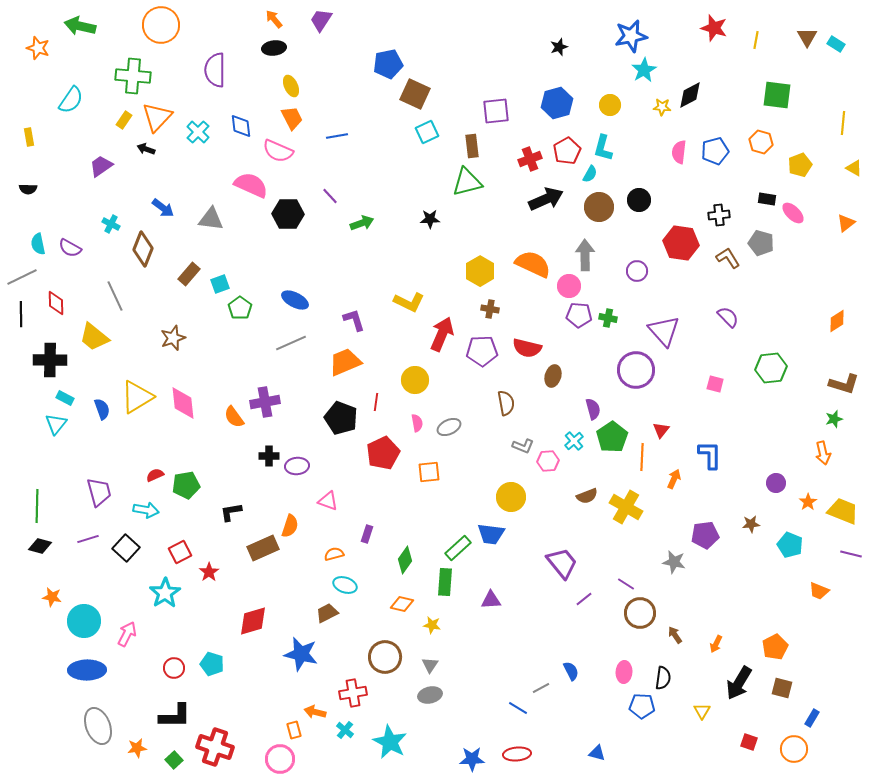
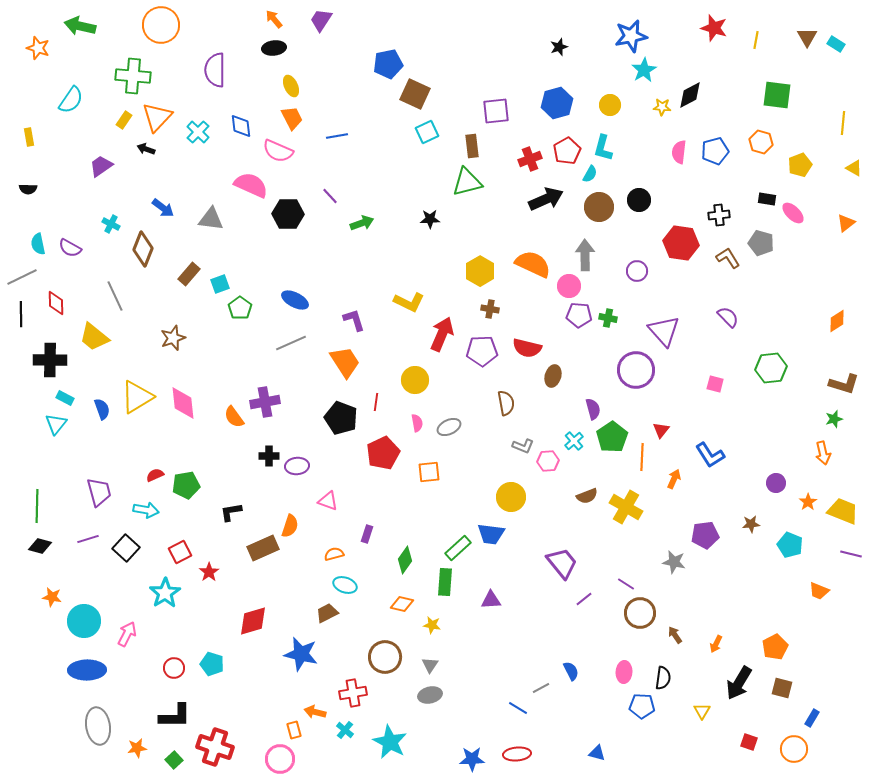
orange trapezoid at (345, 362): rotated 80 degrees clockwise
blue L-shape at (710, 455): rotated 148 degrees clockwise
gray ellipse at (98, 726): rotated 12 degrees clockwise
